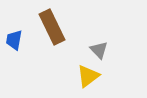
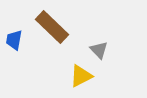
brown rectangle: rotated 20 degrees counterclockwise
yellow triangle: moved 7 px left; rotated 10 degrees clockwise
